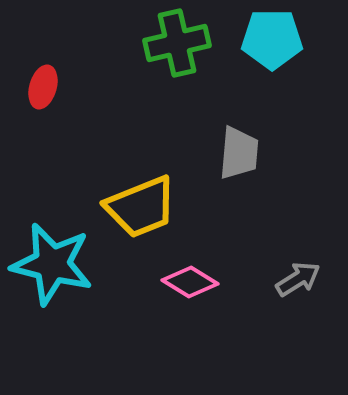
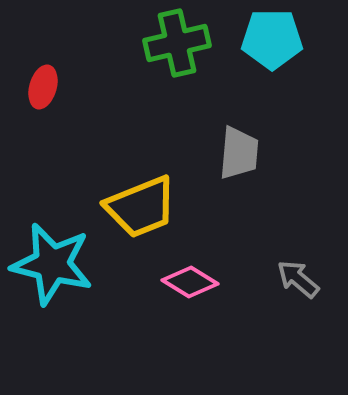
gray arrow: rotated 108 degrees counterclockwise
